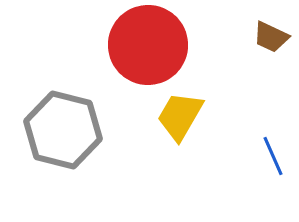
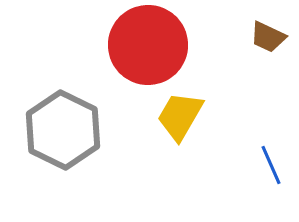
brown trapezoid: moved 3 px left
gray hexagon: rotated 12 degrees clockwise
blue line: moved 2 px left, 9 px down
